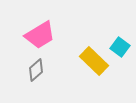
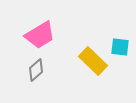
cyan square: rotated 30 degrees counterclockwise
yellow rectangle: moved 1 px left
